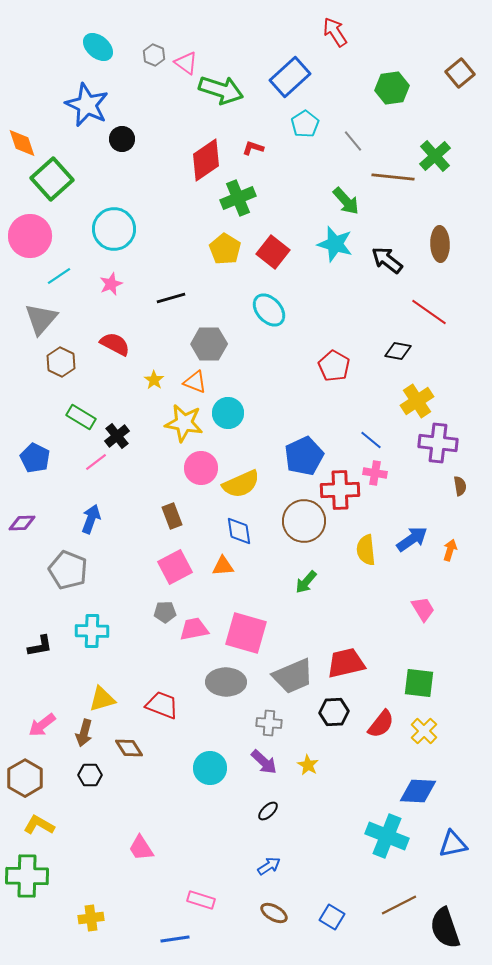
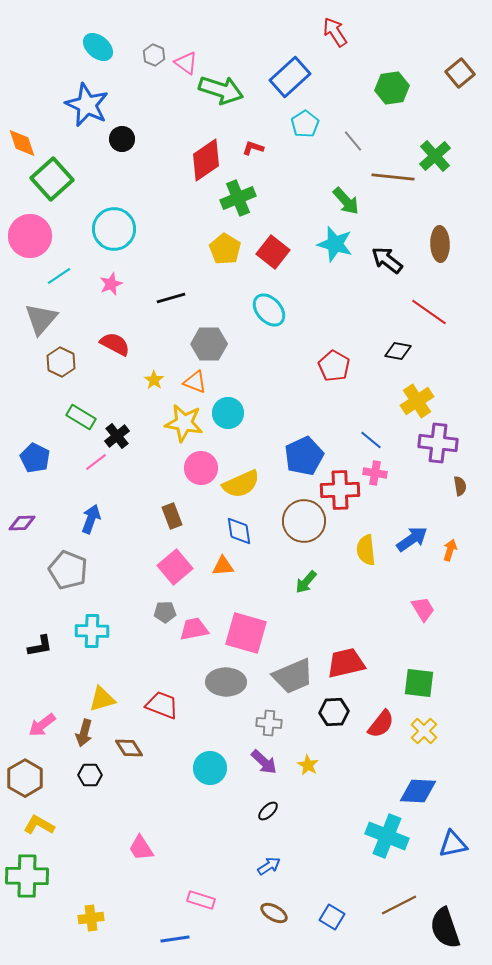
pink square at (175, 567): rotated 12 degrees counterclockwise
